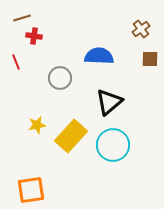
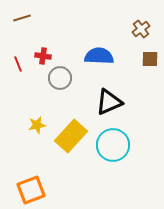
red cross: moved 9 px right, 20 px down
red line: moved 2 px right, 2 px down
black triangle: rotated 16 degrees clockwise
orange square: rotated 12 degrees counterclockwise
